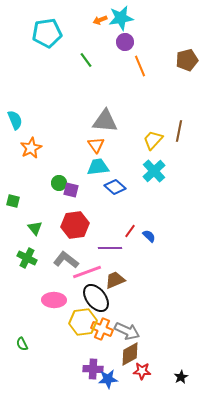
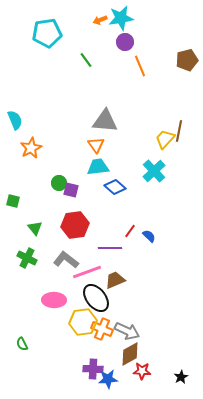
yellow trapezoid: moved 12 px right, 1 px up
